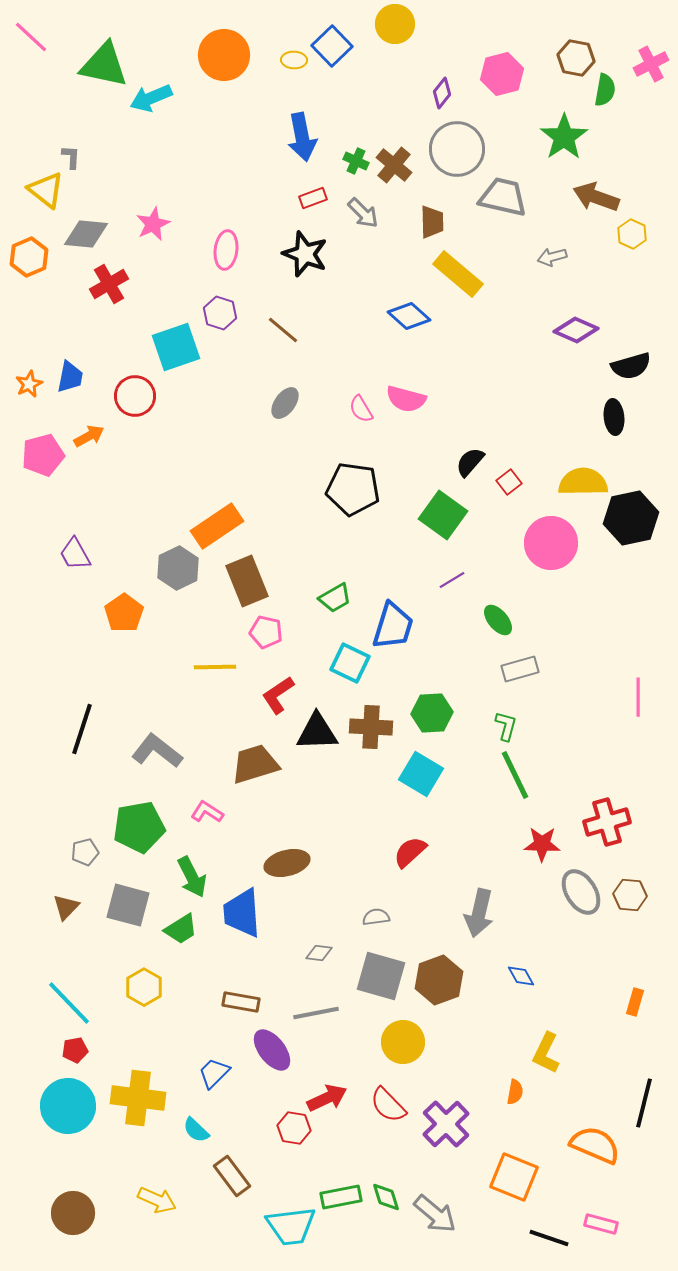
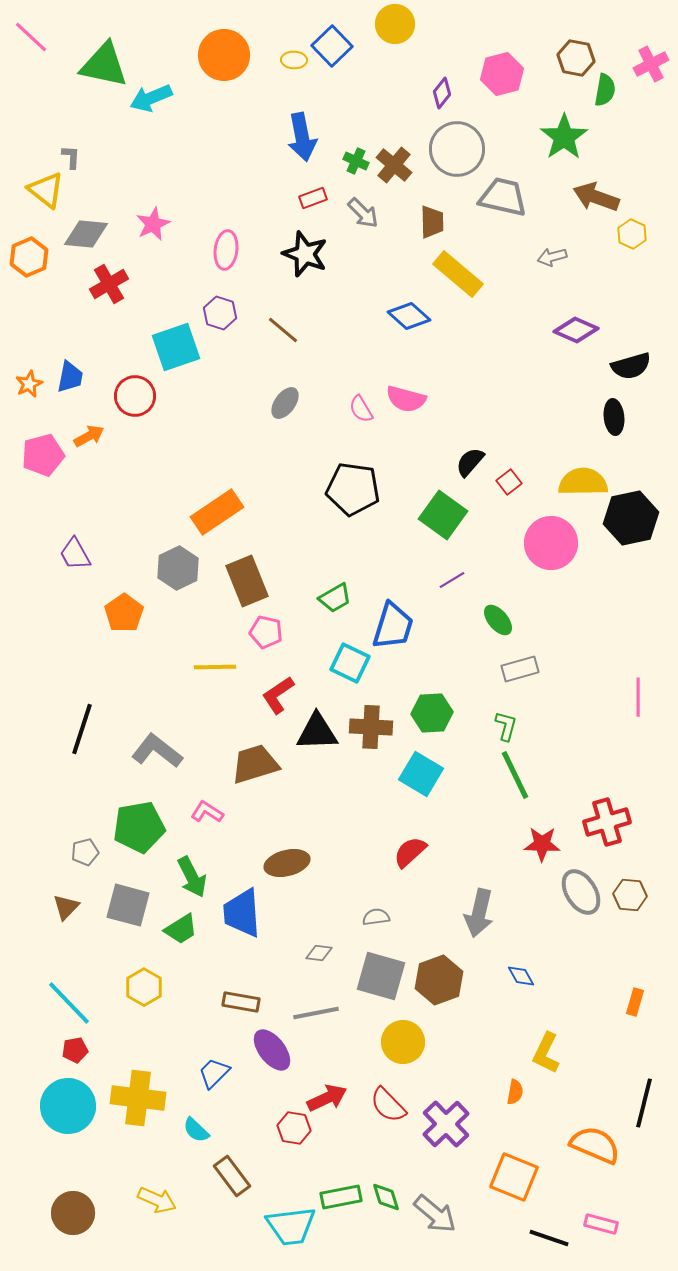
orange rectangle at (217, 526): moved 14 px up
